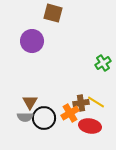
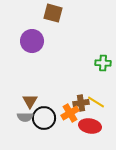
green cross: rotated 35 degrees clockwise
brown triangle: moved 1 px up
